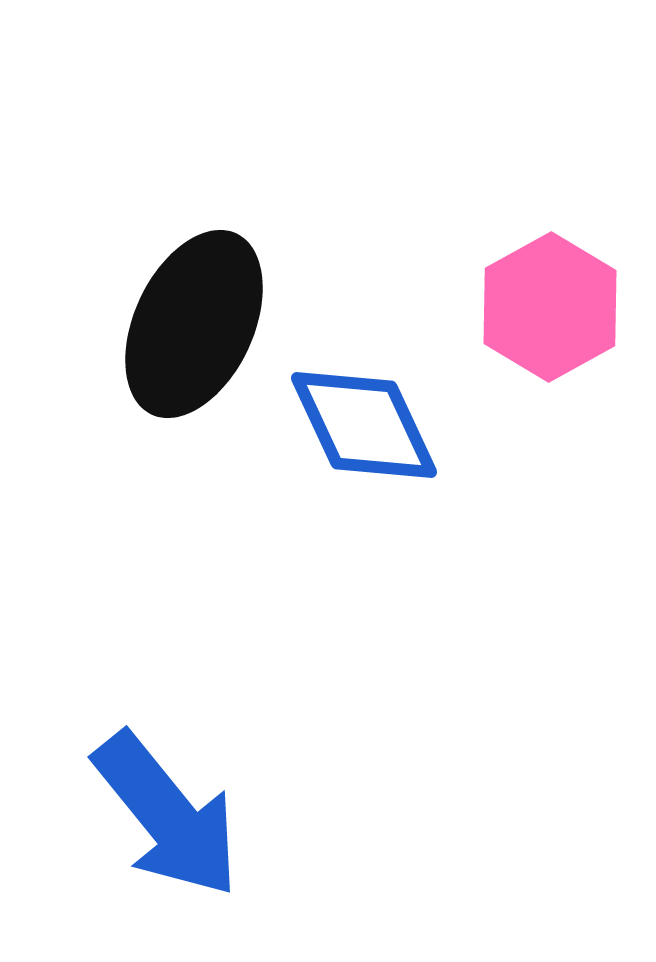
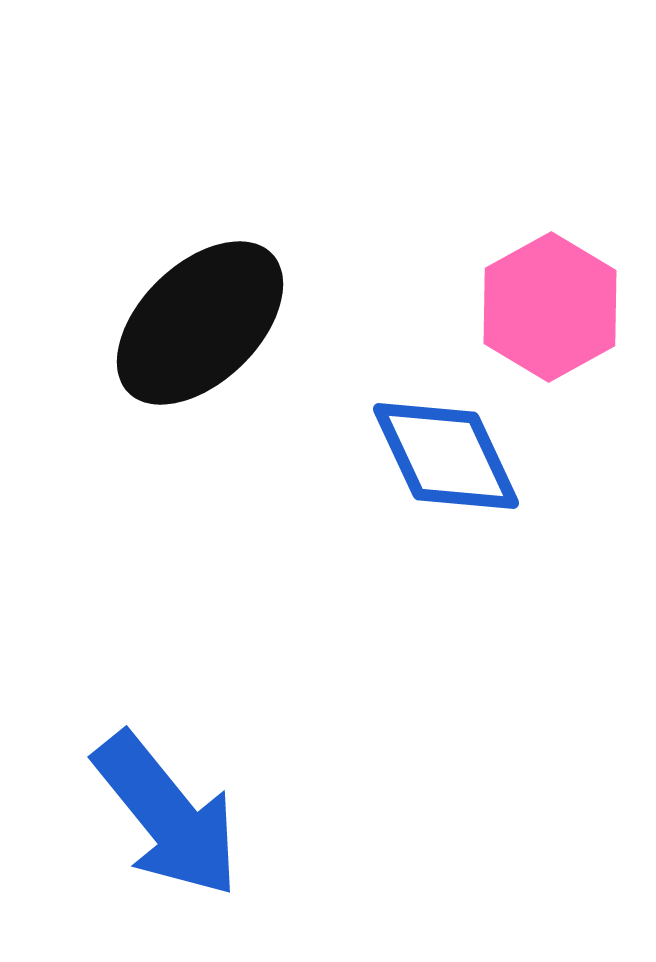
black ellipse: moved 6 px right, 1 px up; rotated 21 degrees clockwise
blue diamond: moved 82 px right, 31 px down
